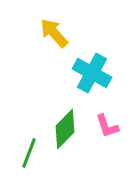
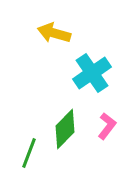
yellow arrow: rotated 32 degrees counterclockwise
cyan cross: rotated 27 degrees clockwise
pink L-shape: rotated 124 degrees counterclockwise
